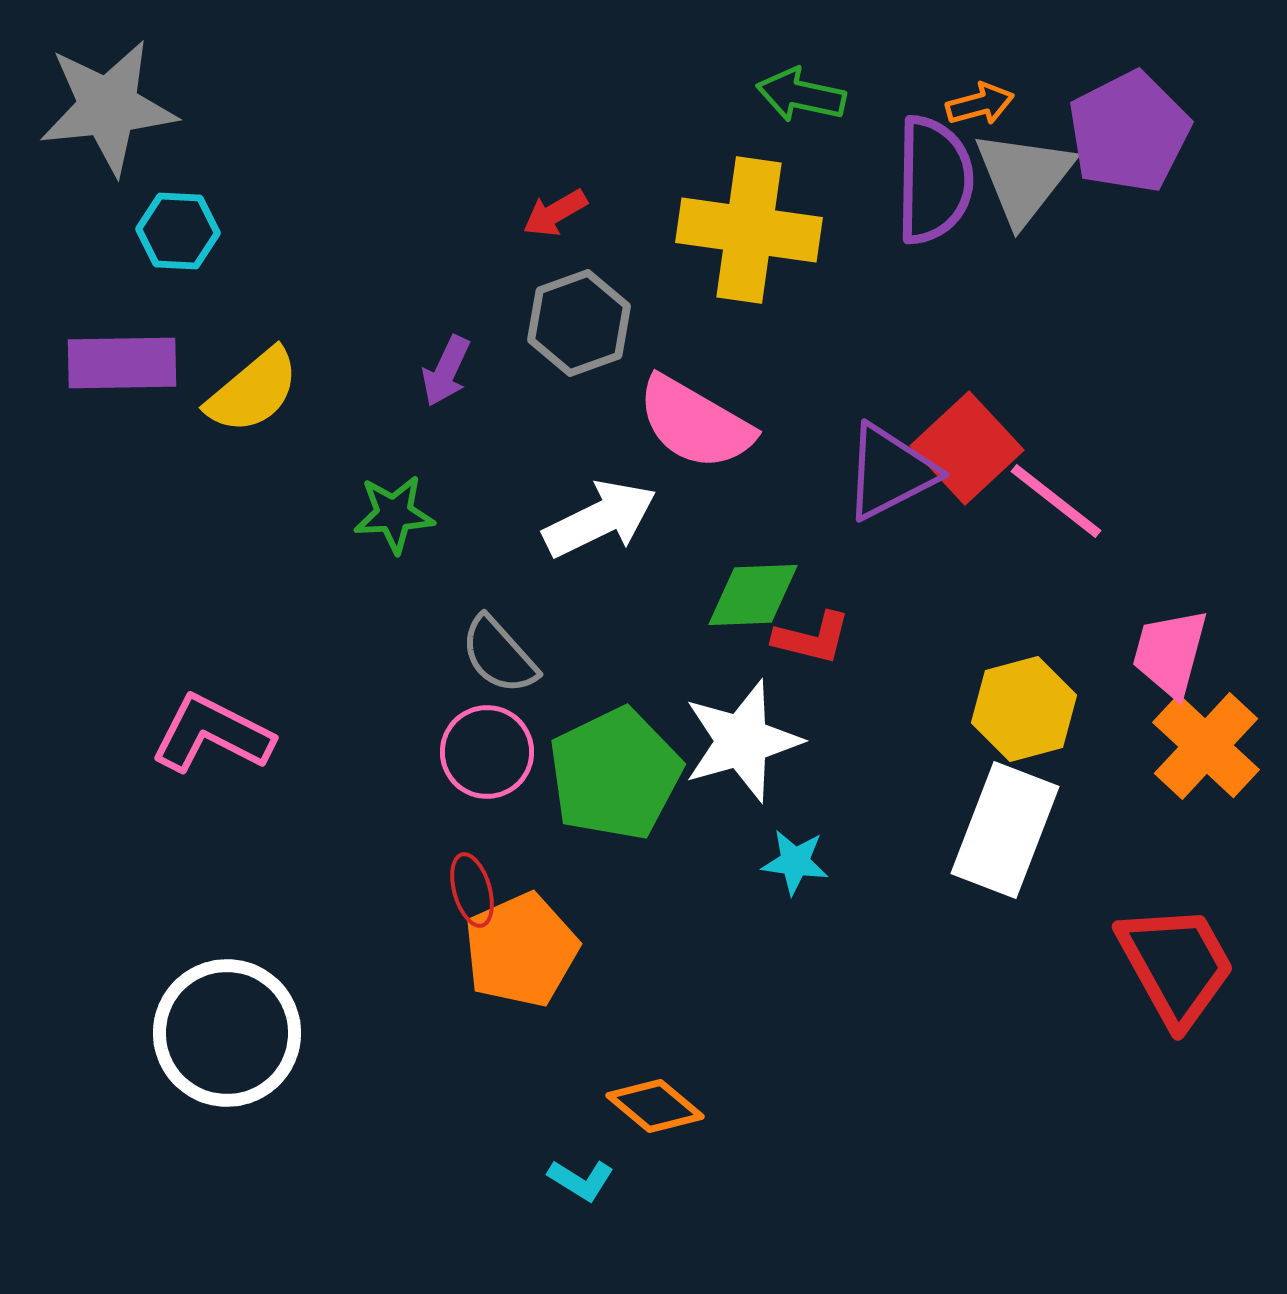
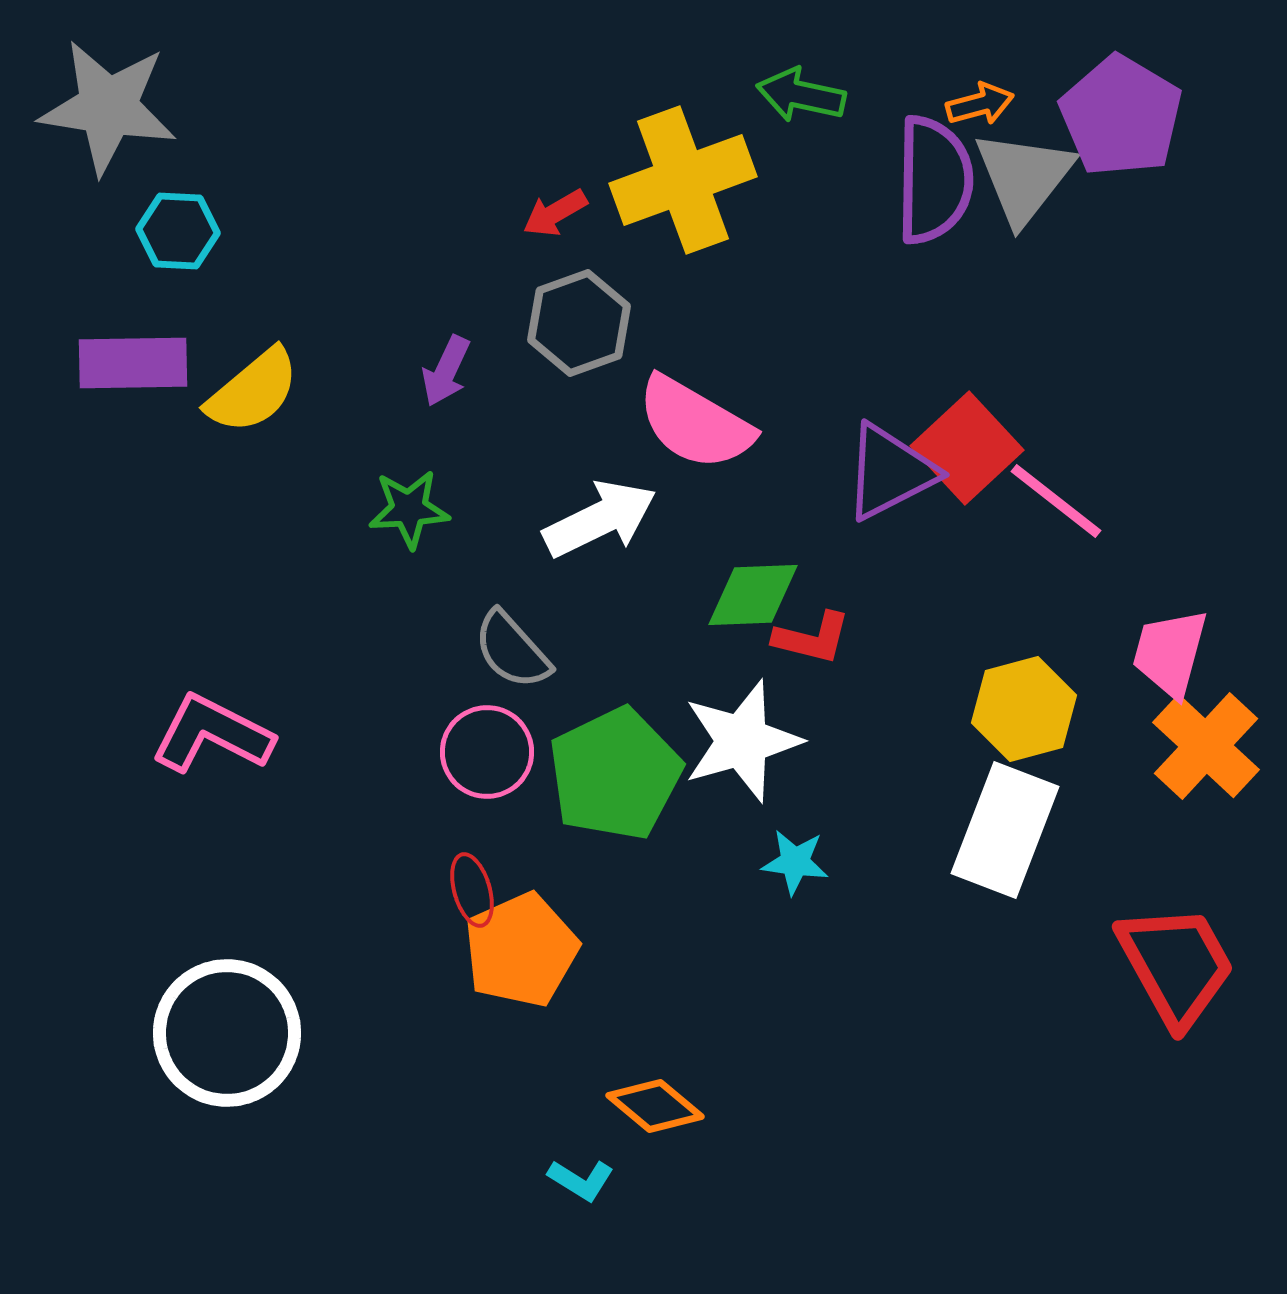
gray star: rotated 15 degrees clockwise
purple pentagon: moved 8 px left, 16 px up; rotated 14 degrees counterclockwise
yellow cross: moved 66 px left, 50 px up; rotated 28 degrees counterclockwise
purple rectangle: moved 11 px right
green star: moved 15 px right, 5 px up
gray semicircle: moved 13 px right, 5 px up
